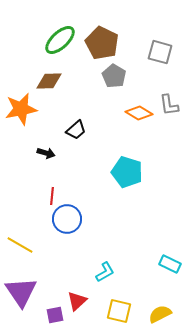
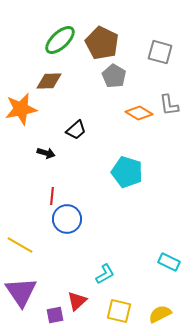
cyan rectangle: moved 1 px left, 2 px up
cyan L-shape: moved 2 px down
